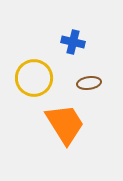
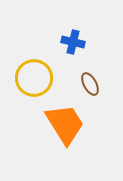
brown ellipse: moved 1 px right, 1 px down; rotated 70 degrees clockwise
